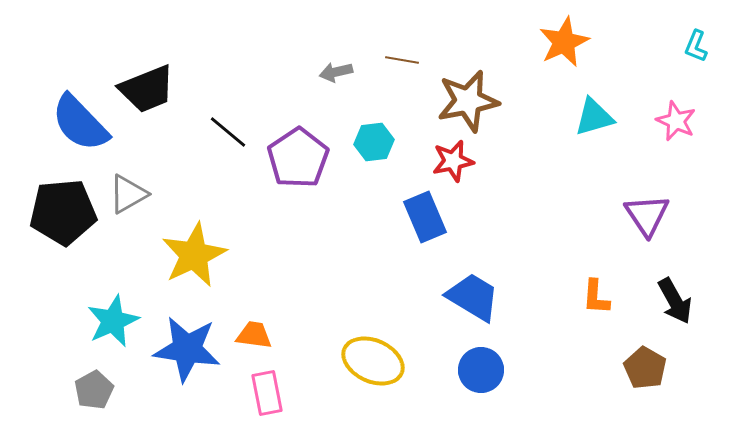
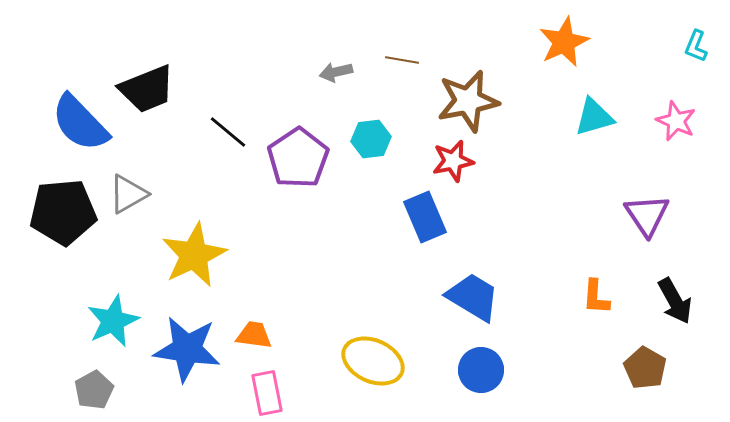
cyan hexagon: moved 3 px left, 3 px up
